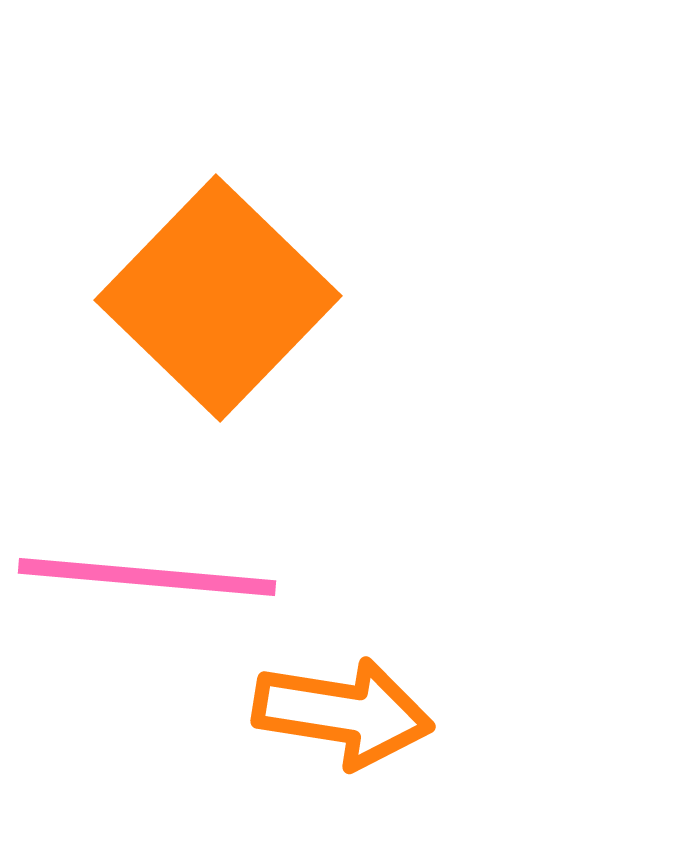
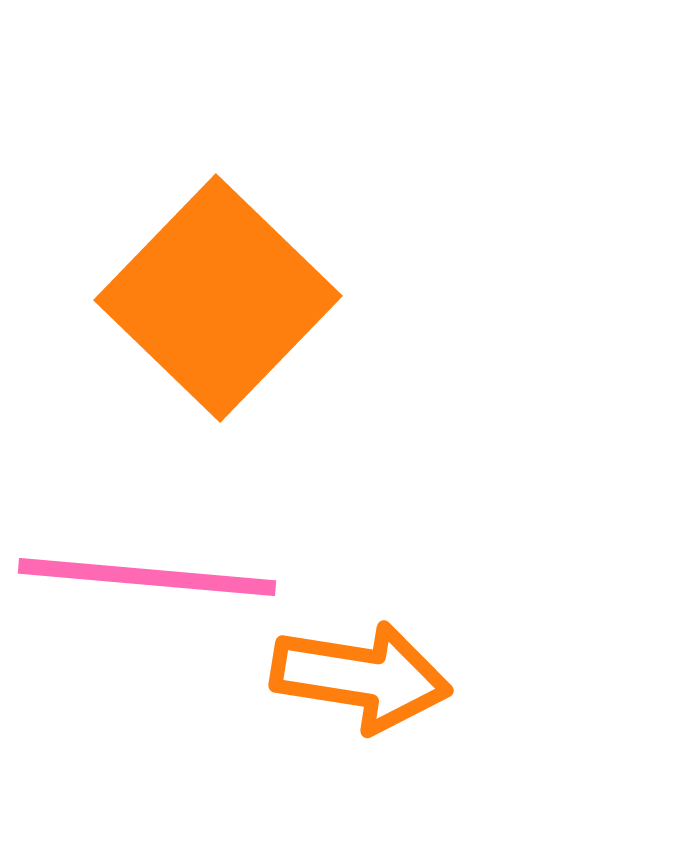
orange arrow: moved 18 px right, 36 px up
